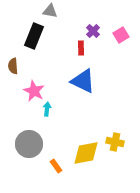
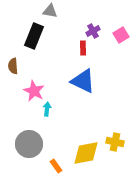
purple cross: rotated 16 degrees clockwise
red rectangle: moved 2 px right
